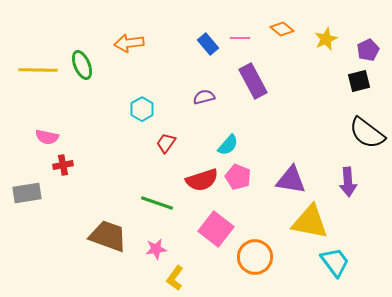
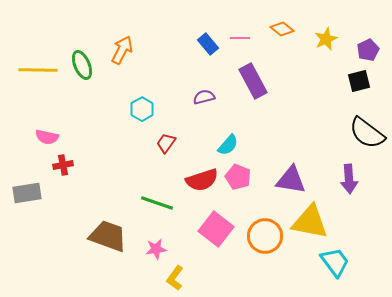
orange arrow: moved 7 px left, 7 px down; rotated 124 degrees clockwise
purple arrow: moved 1 px right, 3 px up
orange circle: moved 10 px right, 21 px up
